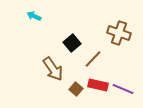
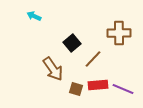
brown cross: rotated 20 degrees counterclockwise
red rectangle: rotated 18 degrees counterclockwise
brown square: rotated 24 degrees counterclockwise
